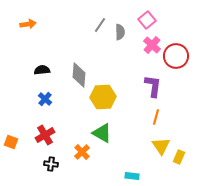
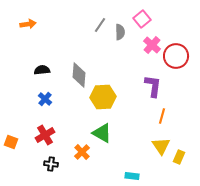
pink square: moved 5 px left, 1 px up
orange line: moved 6 px right, 1 px up
